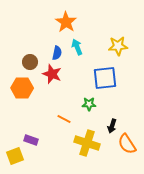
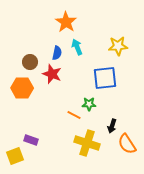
orange line: moved 10 px right, 4 px up
